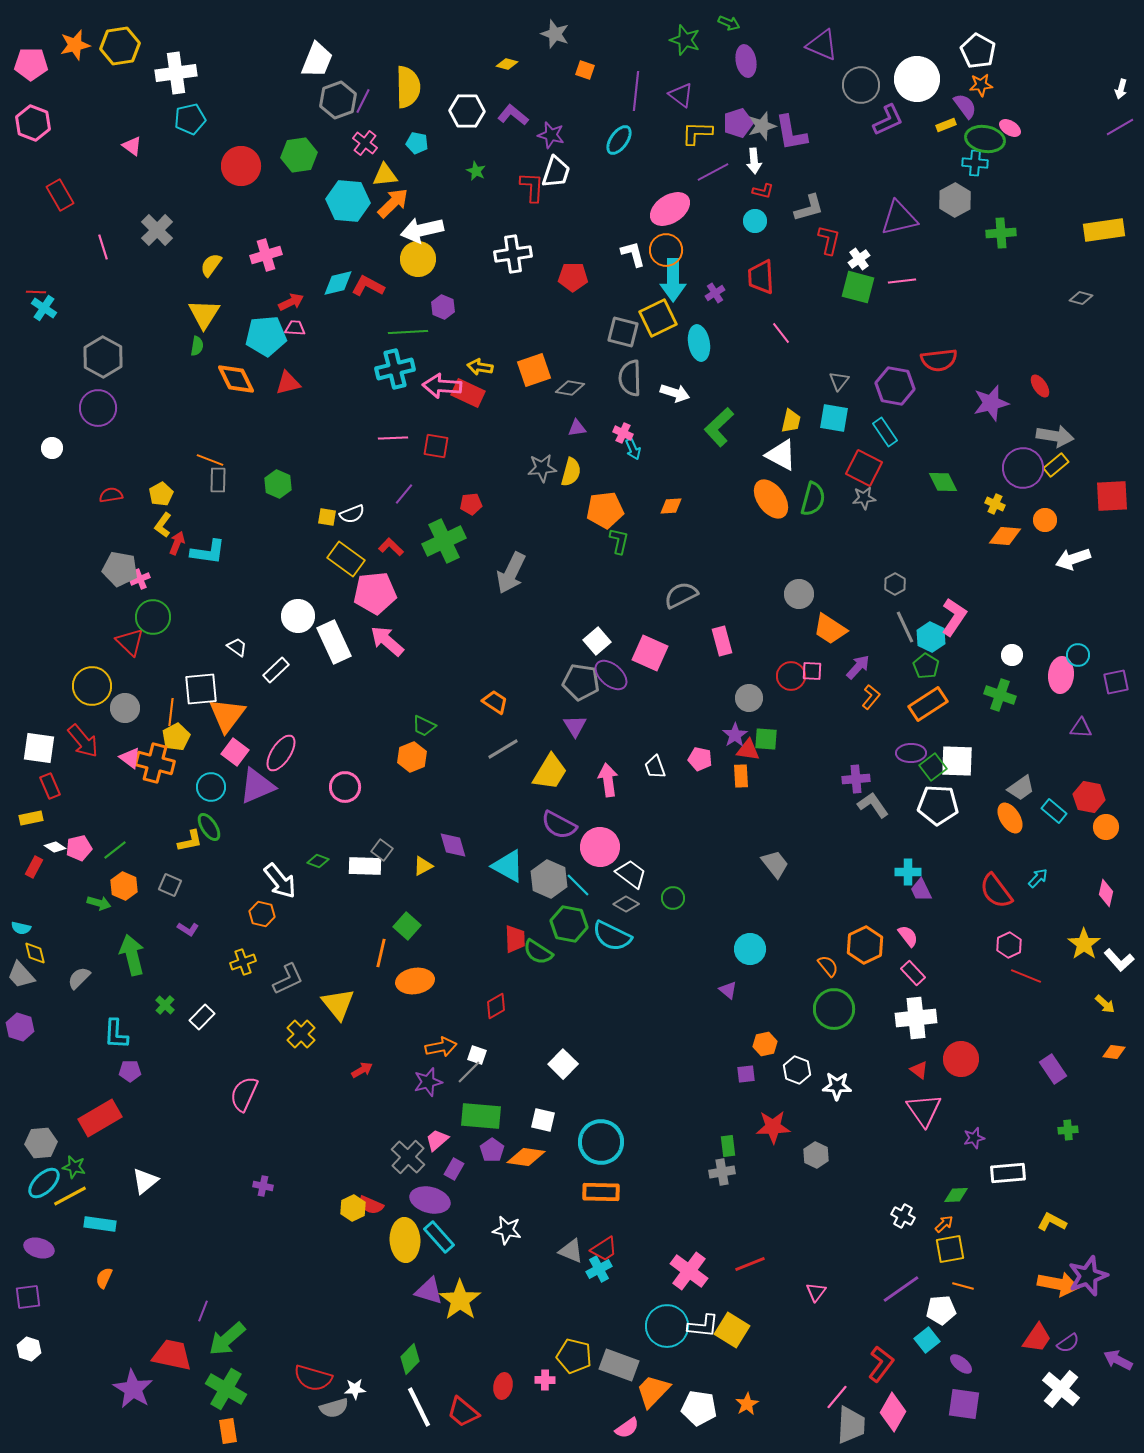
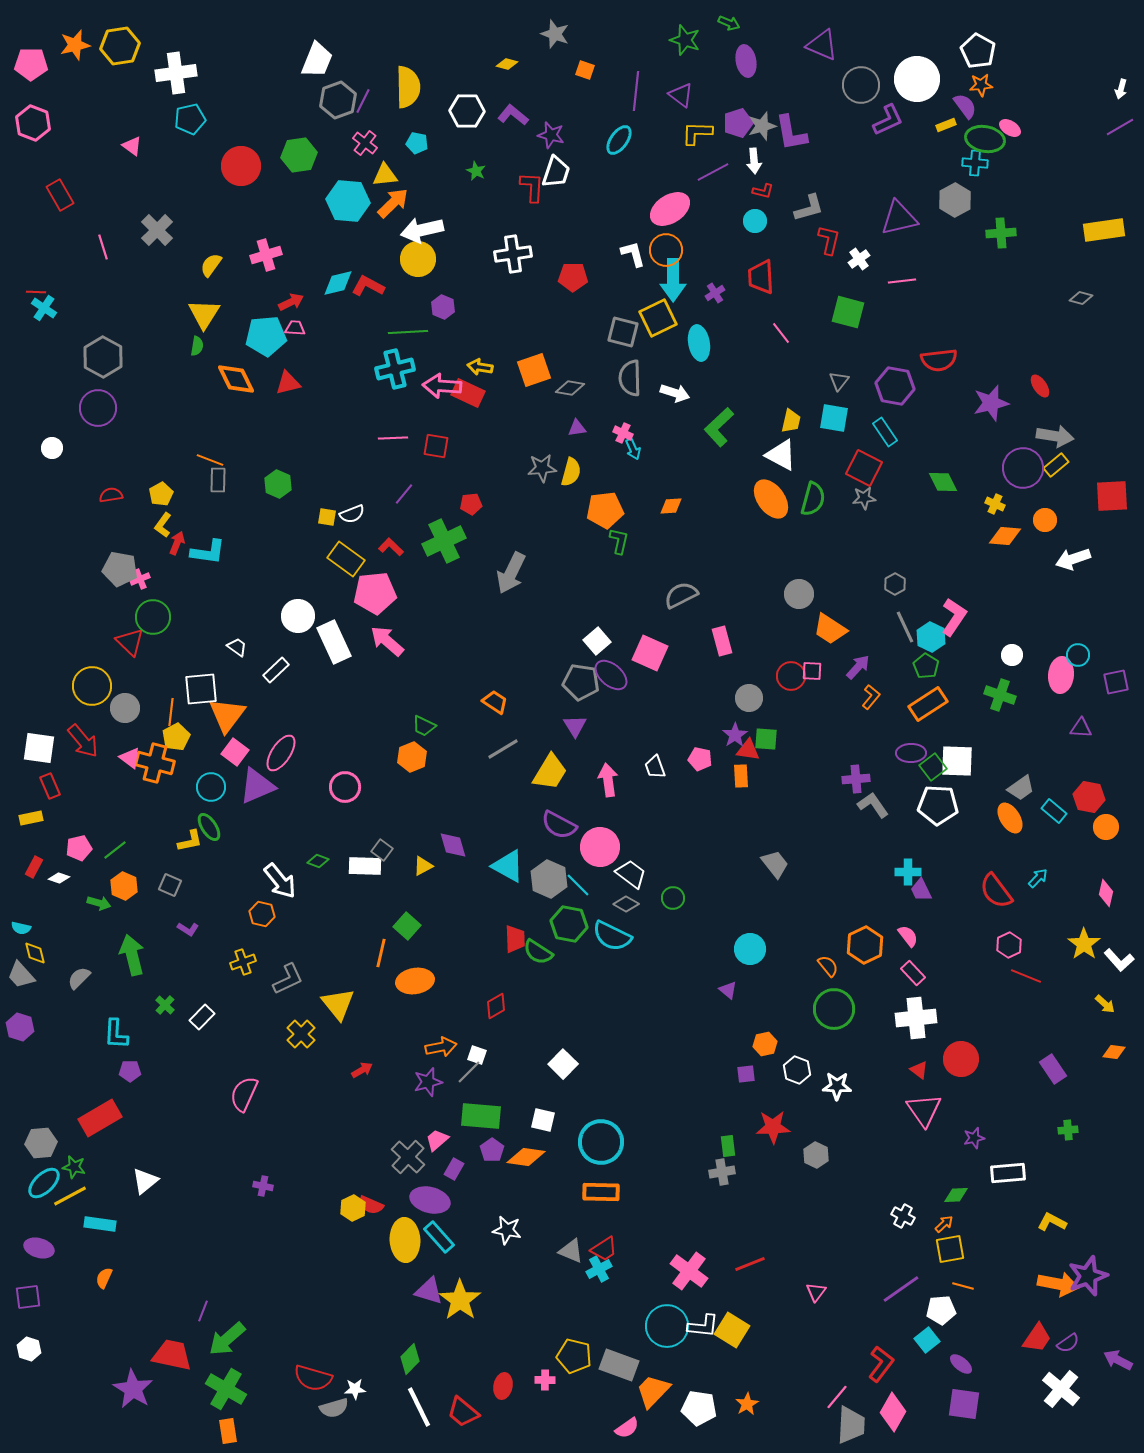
green square at (858, 287): moved 10 px left, 25 px down
white diamond at (55, 847): moved 4 px right, 31 px down; rotated 15 degrees counterclockwise
